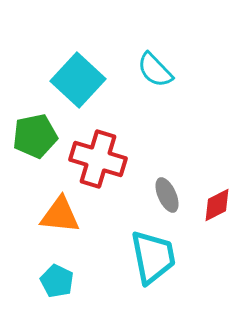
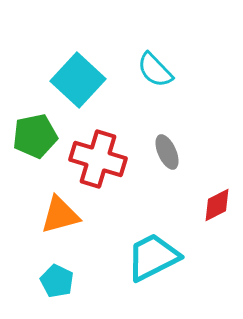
gray ellipse: moved 43 px up
orange triangle: rotated 21 degrees counterclockwise
cyan trapezoid: rotated 106 degrees counterclockwise
